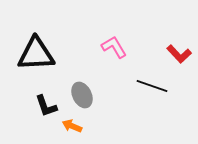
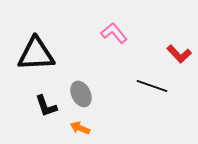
pink L-shape: moved 14 px up; rotated 8 degrees counterclockwise
gray ellipse: moved 1 px left, 1 px up
orange arrow: moved 8 px right, 2 px down
